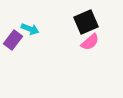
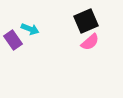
black square: moved 1 px up
purple rectangle: rotated 72 degrees counterclockwise
